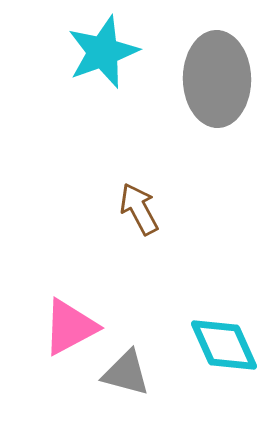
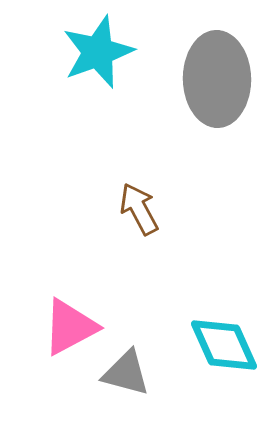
cyan star: moved 5 px left
